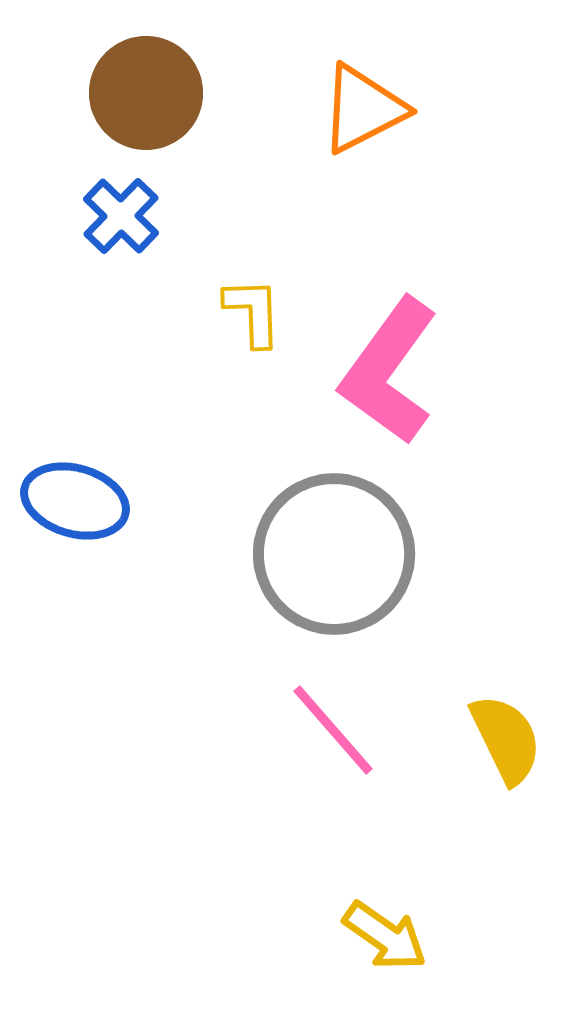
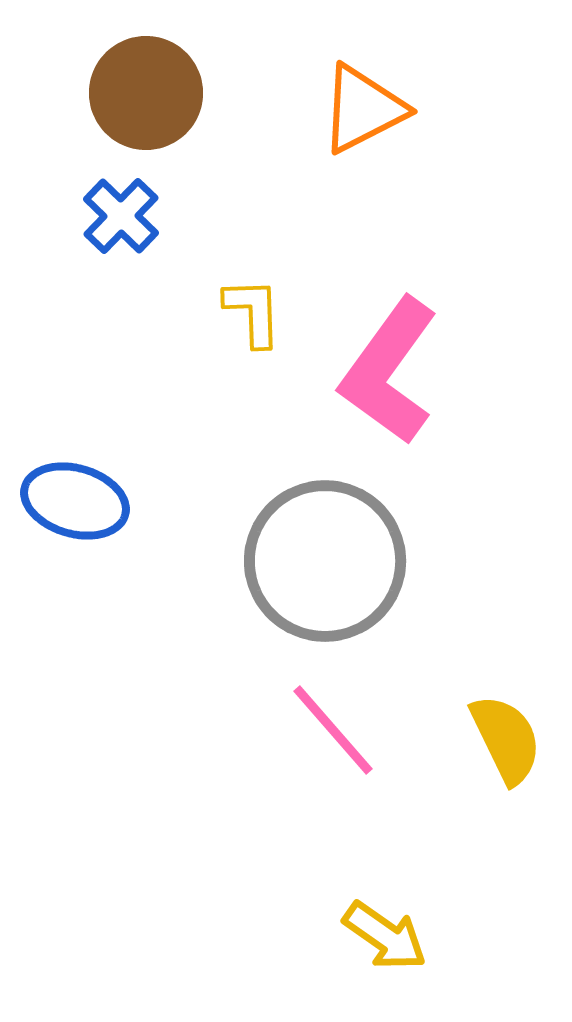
gray circle: moved 9 px left, 7 px down
